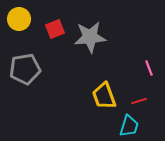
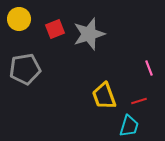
gray star: moved 1 px left, 3 px up; rotated 12 degrees counterclockwise
